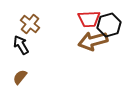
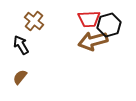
brown cross: moved 4 px right, 3 px up
